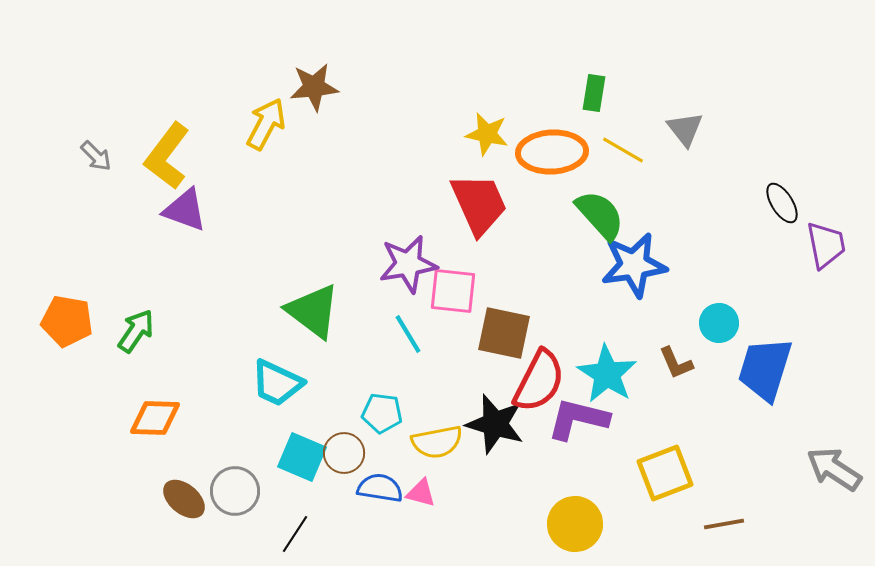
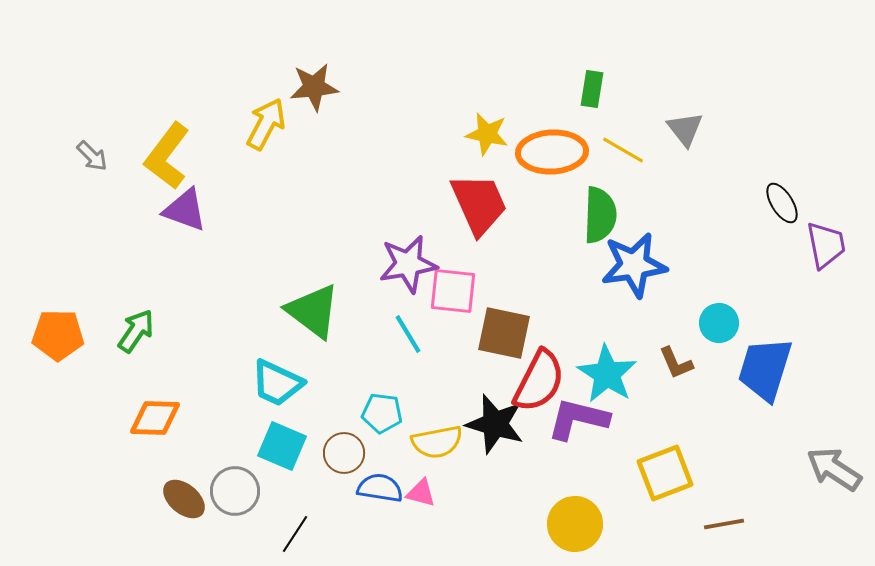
green rectangle at (594, 93): moved 2 px left, 4 px up
gray arrow at (96, 156): moved 4 px left
green semicircle at (600, 215): rotated 44 degrees clockwise
orange pentagon at (67, 321): moved 9 px left, 14 px down; rotated 9 degrees counterclockwise
cyan square at (302, 457): moved 20 px left, 11 px up
